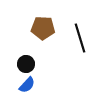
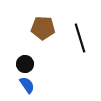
black circle: moved 1 px left
blue semicircle: rotated 78 degrees counterclockwise
